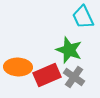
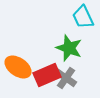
green star: moved 2 px up
orange ellipse: rotated 32 degrees clockwise
gray cross: moved 8 px left, 1 px down
